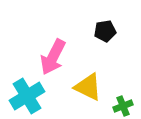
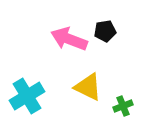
pink arrow: moved 16 px right, 18 px up; rotated 84 degrees clockwise
